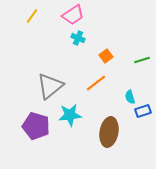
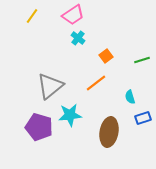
cyan cross: rotated 16 degrees clockwise
blue rectangle: moved 7 px down
purple pentagon: moved 3 px right, 1 px down
